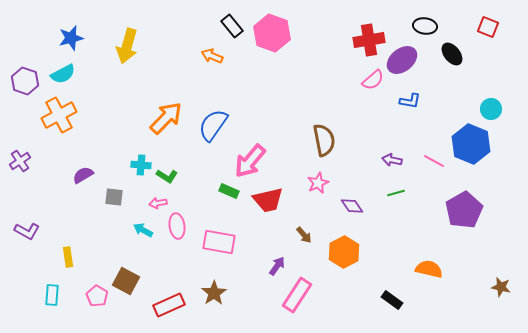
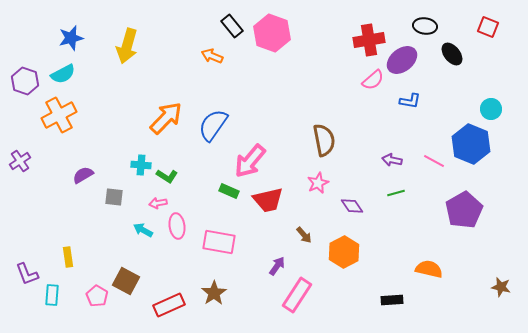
purple L-shape at (27, 231): moved 43 px down; rotated 40 degrees clockwise
black rectangle at (392, 300): rotated 40 degrees counterclockwise
